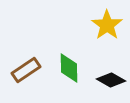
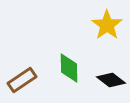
brown rectangle: moved 4 px left, 10 px down
black diamond: rotated 8 degrees clockwise
